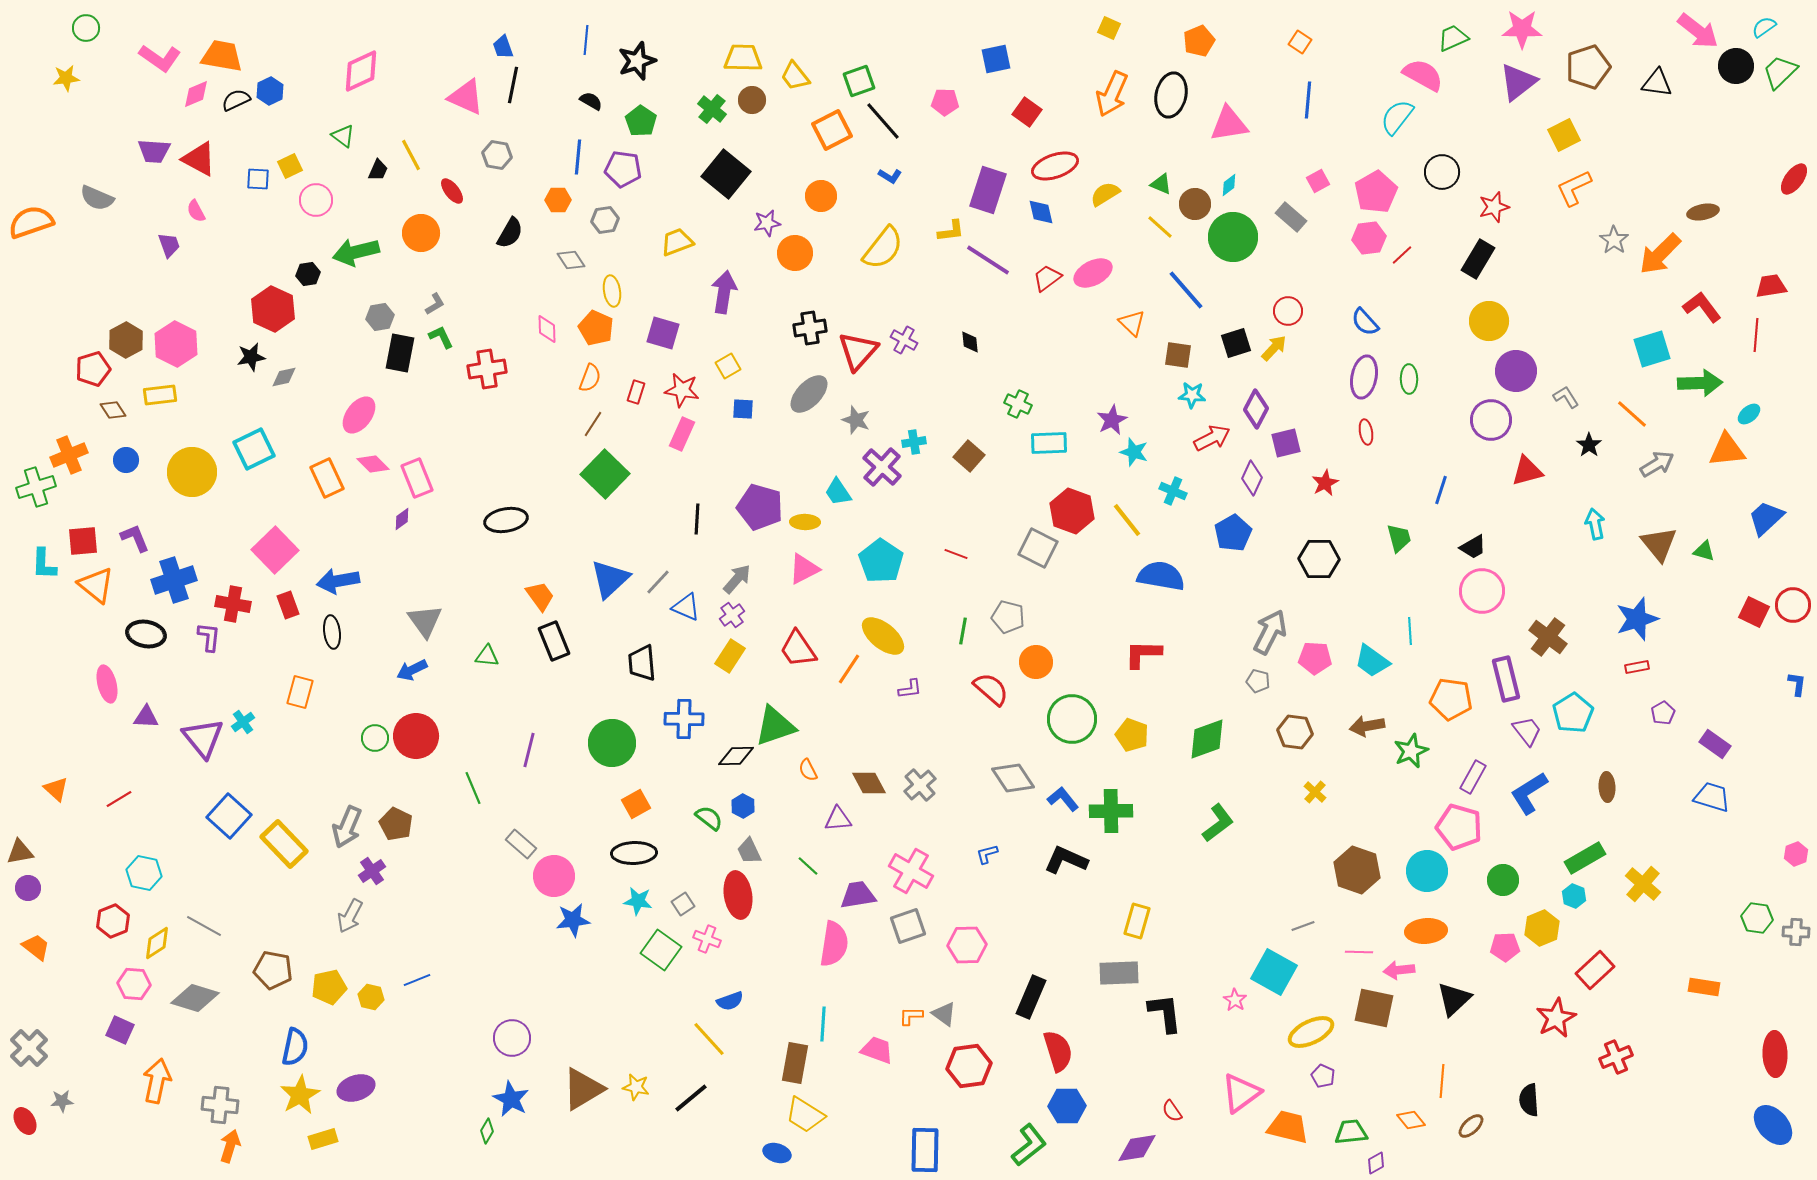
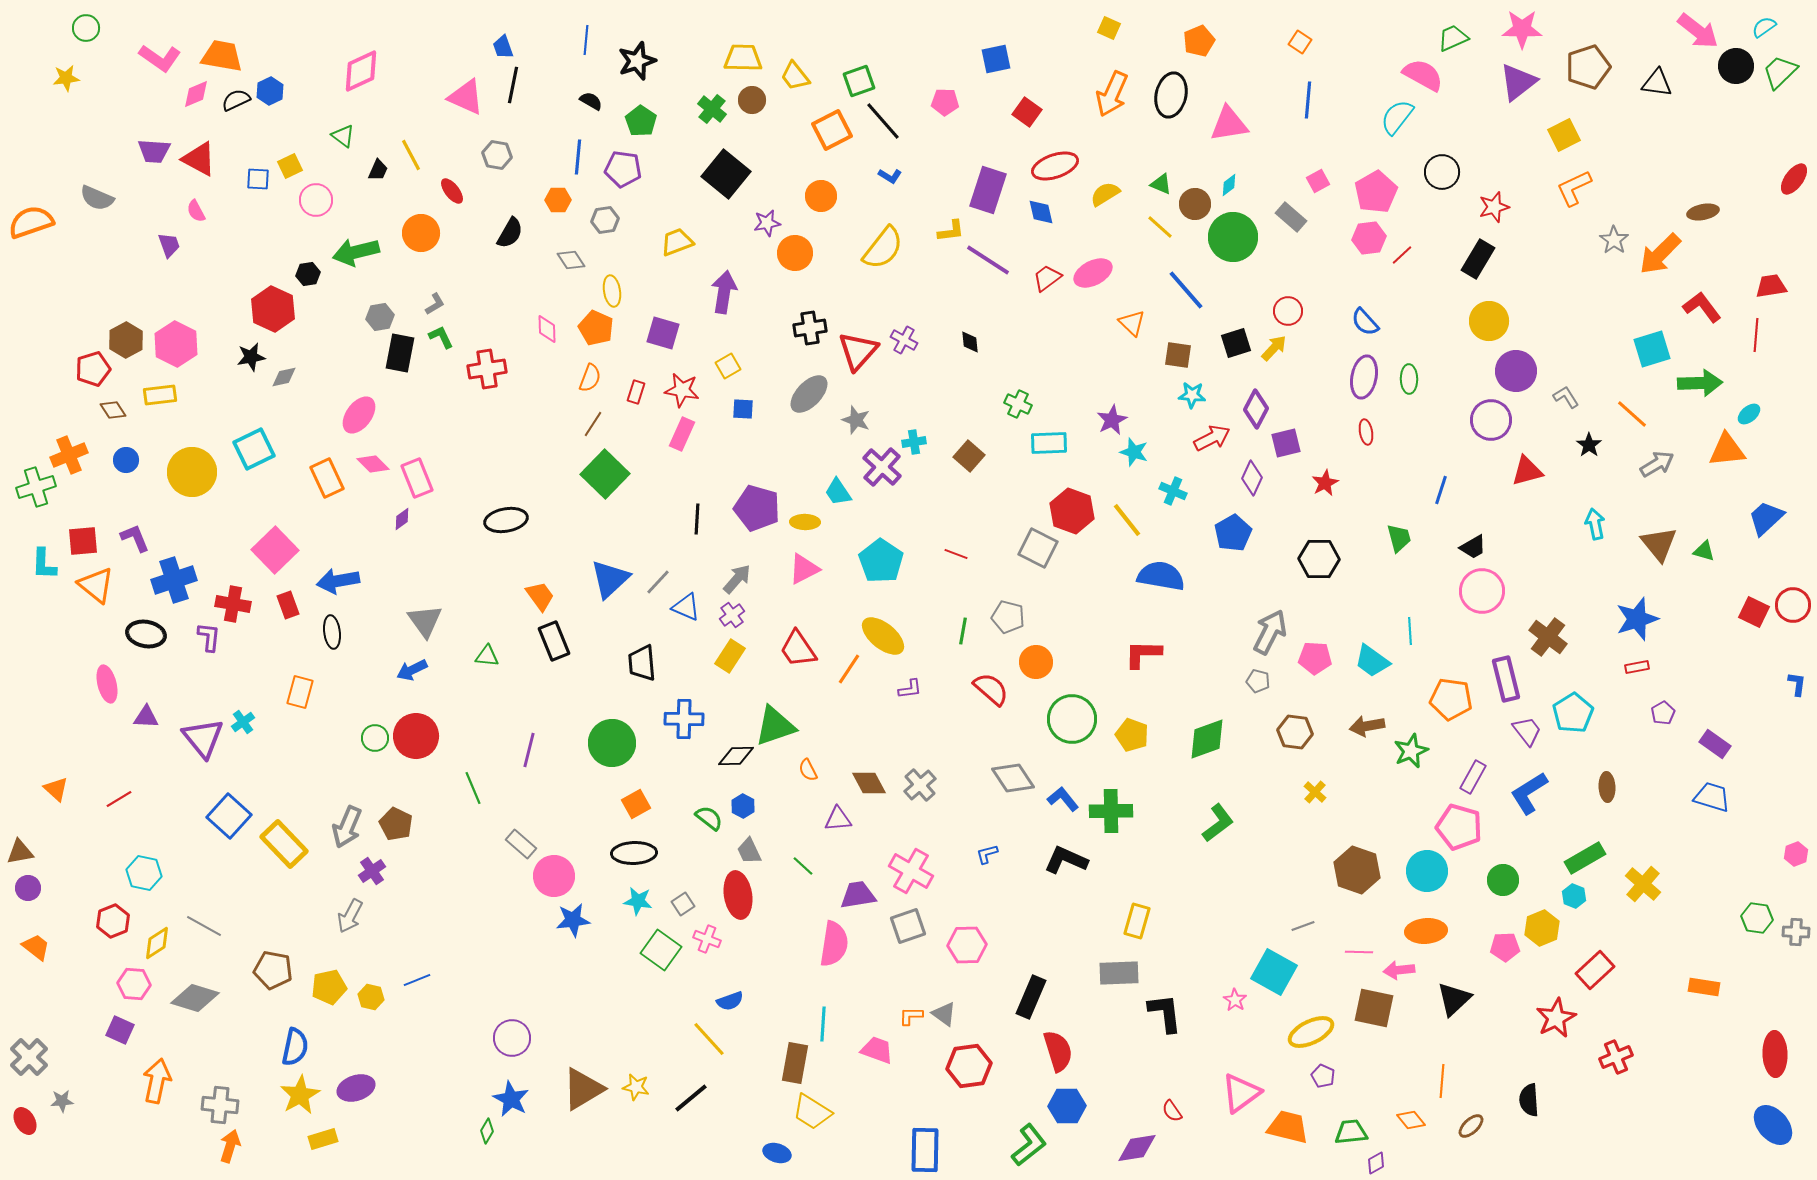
purple pentagon at (760, 507): moved 3 px left, 1 px down
green line at (808, 866): moved 5 px left
gray cross at (29, 1048): moved 9 px down
yellow trapezoid at (805, 1115): moved 7 px right, 3 px up
